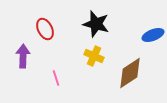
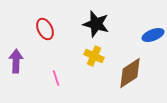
purple arrow: moved 7 px left, 5 px down
